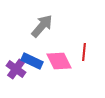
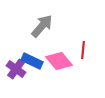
red line: moved 1 px left, 2 px up
pink diamond: rotated 12 degrees counterclockwise
